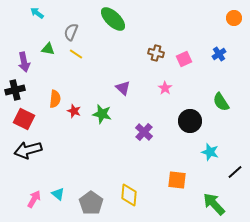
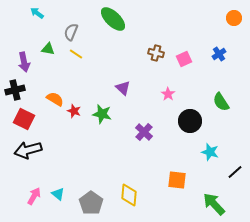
pink star: moved 3 px right, 6 px down
orange semicircle: rotated 66 degrees counterclockwise
pink arrow: moved 3 px up
